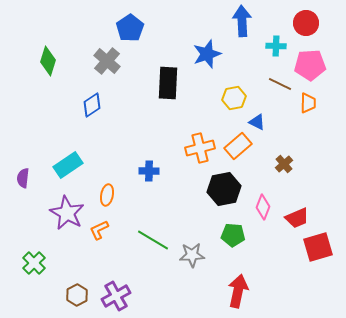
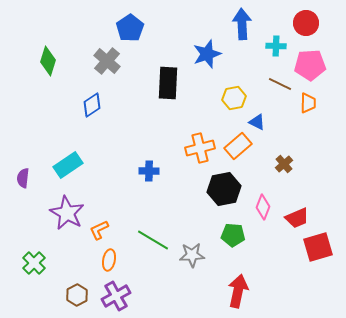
blue arrow: moved 3 px down
orange ellipse: moved 2 px right, 65 px down
